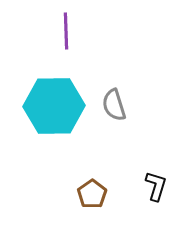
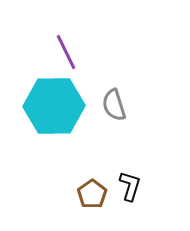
purple line: moved 21 px down; rotated 24 degrees counterclockwise
black L-shape: moved 26 px left
